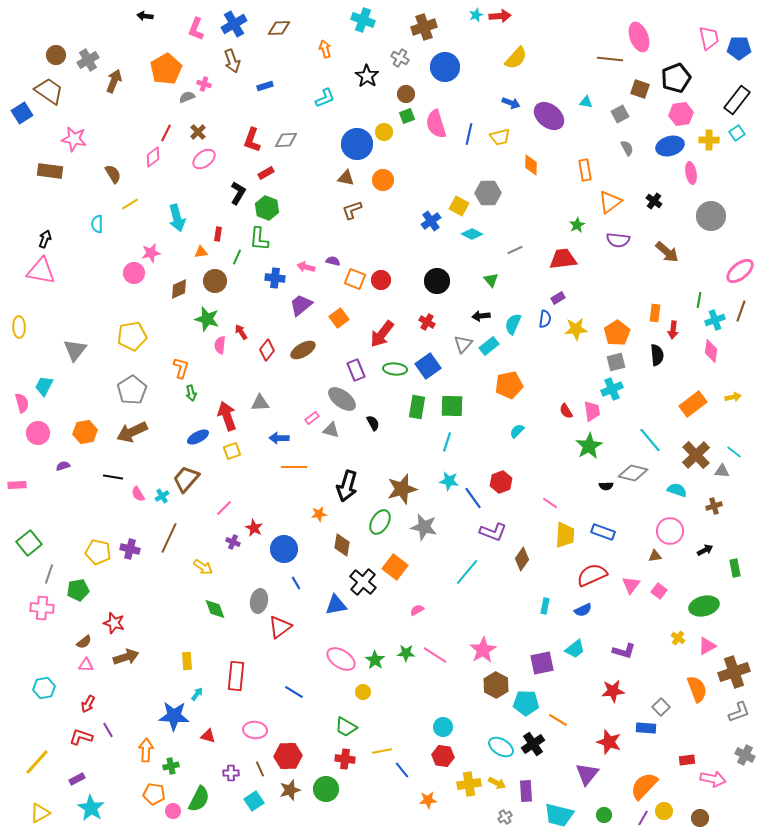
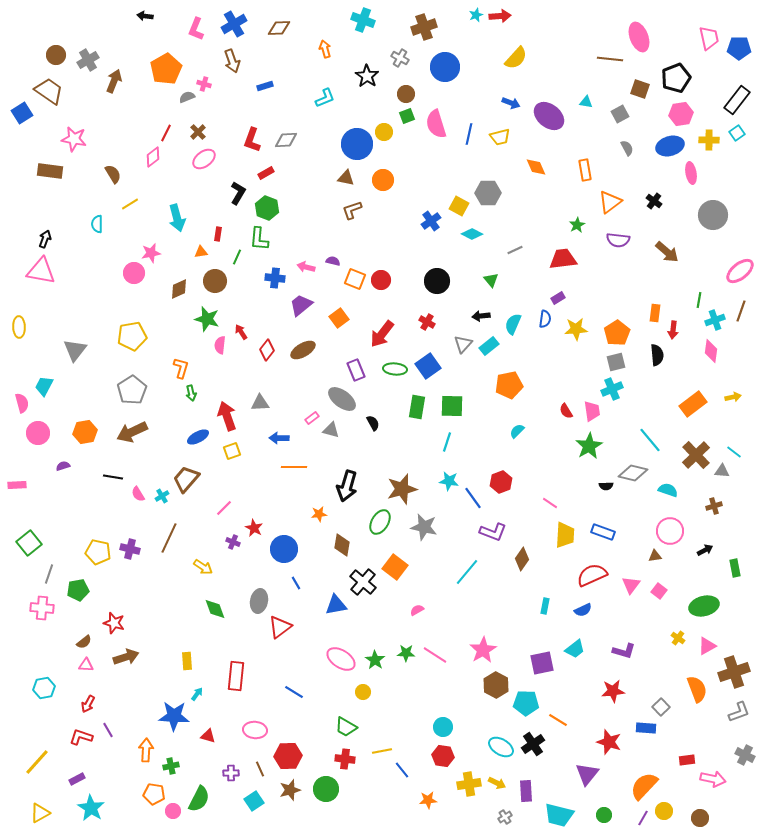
orange diamond at (531, 165): moved 5 px right, 2 px down; rotated 25 degrees counterclockwise
gray circle at (711, 216): moved 2 px right, 1 px up
cyan semicircle at (677, 490): moved 9 px left
